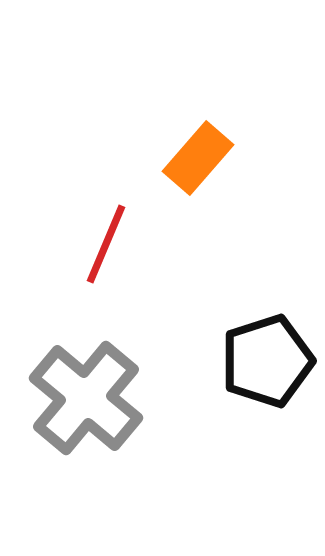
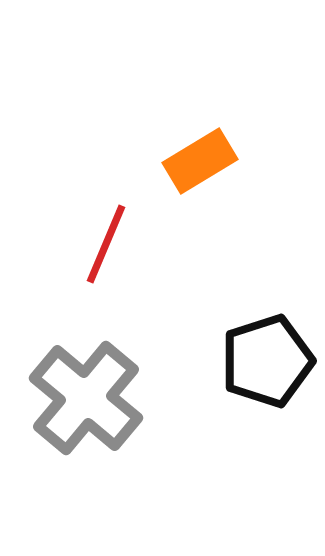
orange rectangle: moved 2 px right, 3 px down; rotated 18 degrees clockwise
